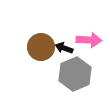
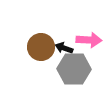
gray hexagon: moved 1 px left, 5 px up; rotated 24 degrees clockwise
